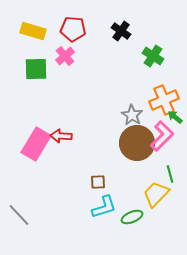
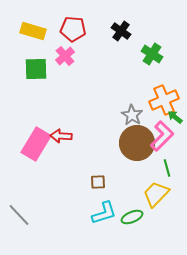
green cross: moved 1 px left, 2 px up
green line: moved 3 px left, 6 px up
cyan L-shape: moved 6 px down
